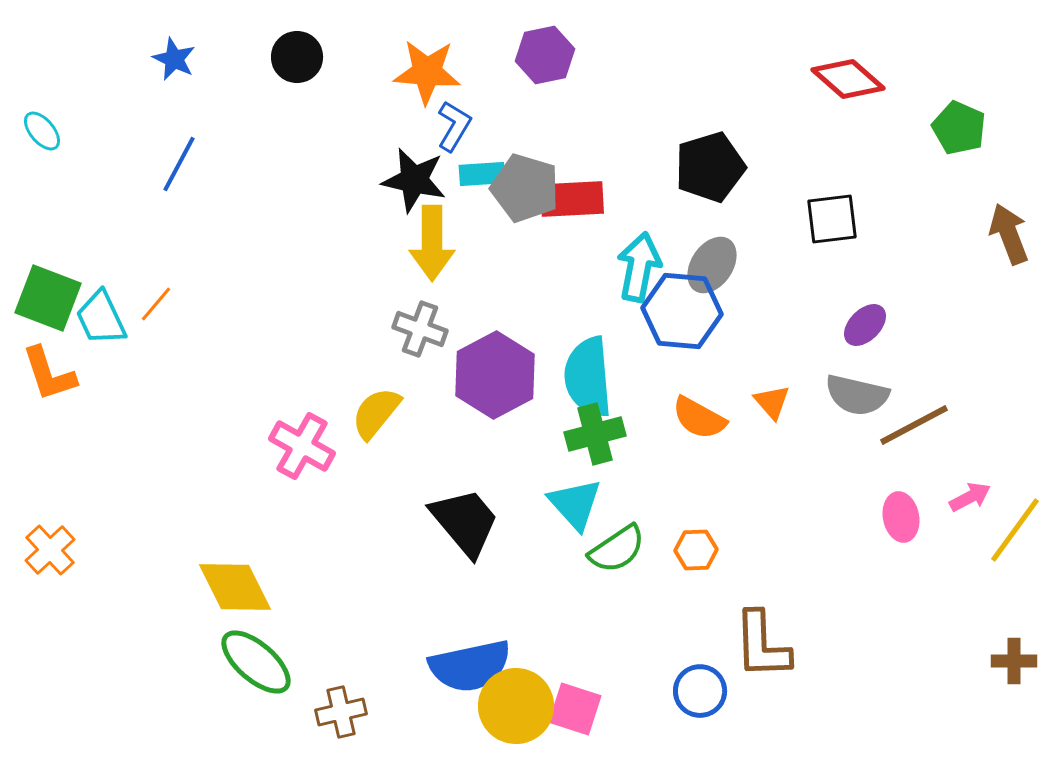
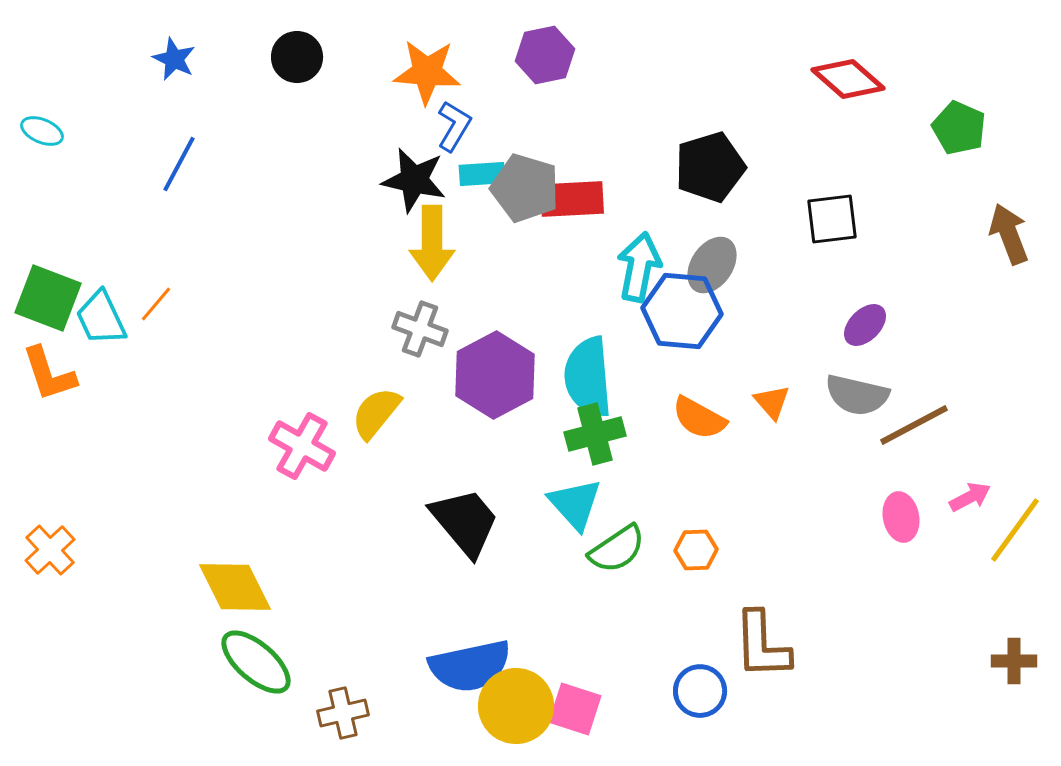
cyan ellipse at (42, 131): rotated 27 degrees counterclockwise
brown cross at (341, 712): moved 2 px right, 1 px down
